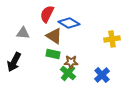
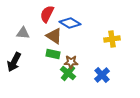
blue diamond: moved 1 px right
